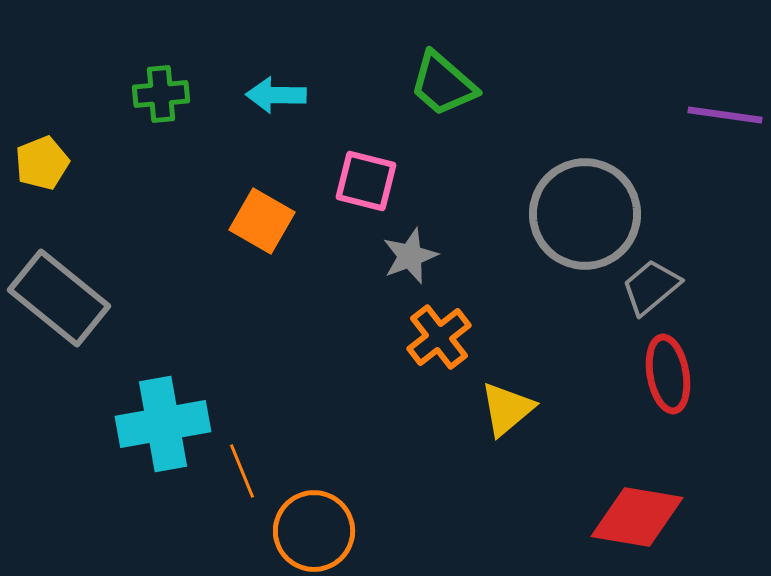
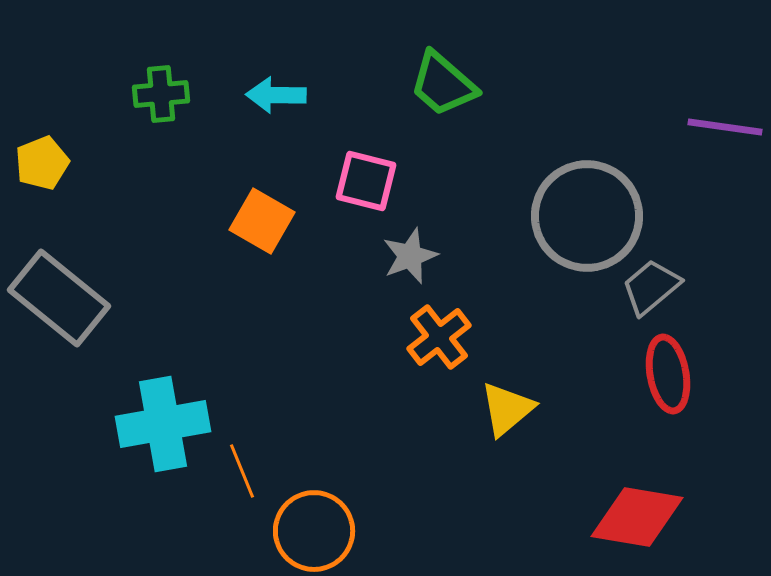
purple line: moved 12 px down
gray circle: moved 2 px right, 2 px down
